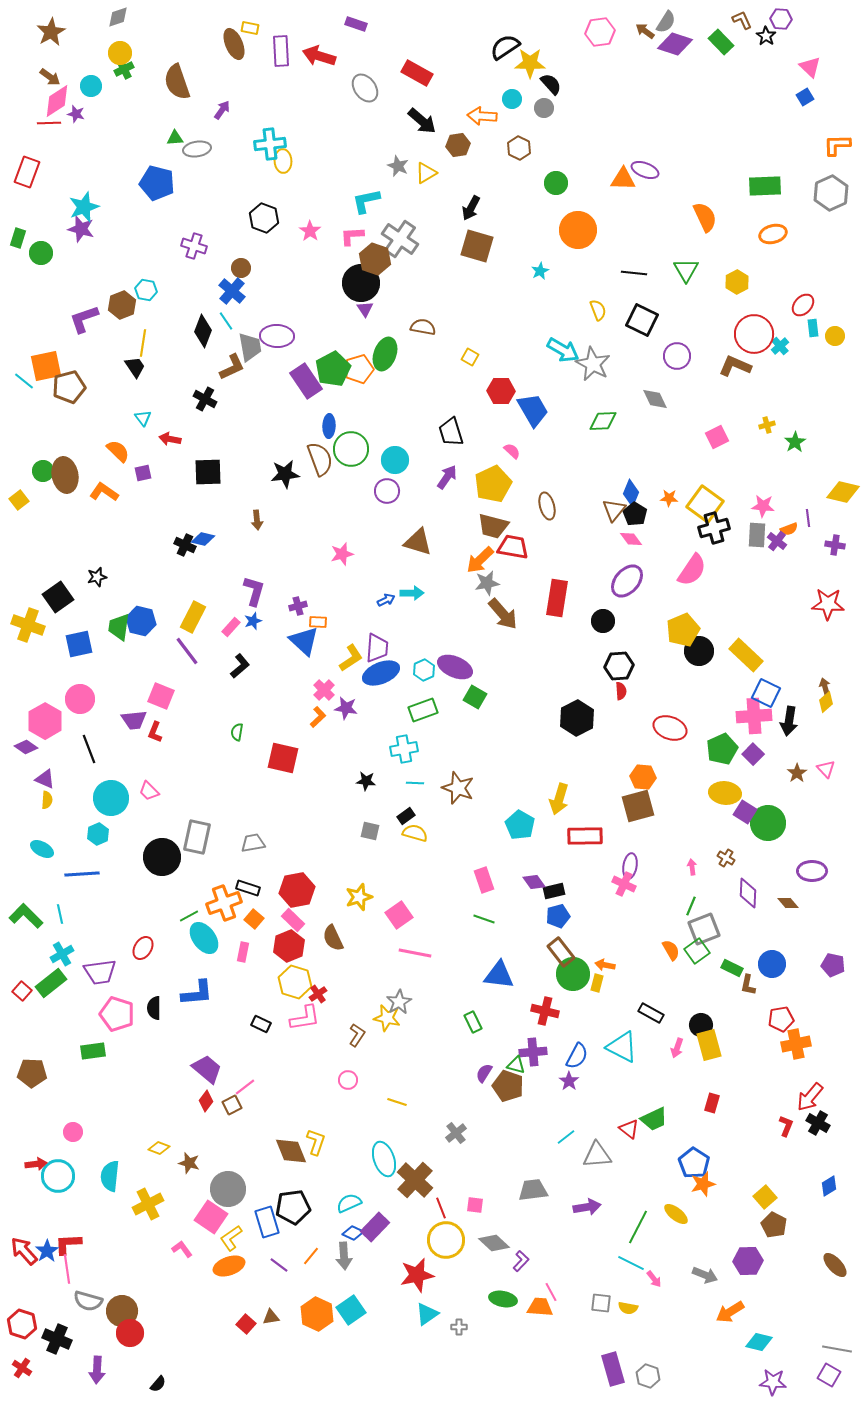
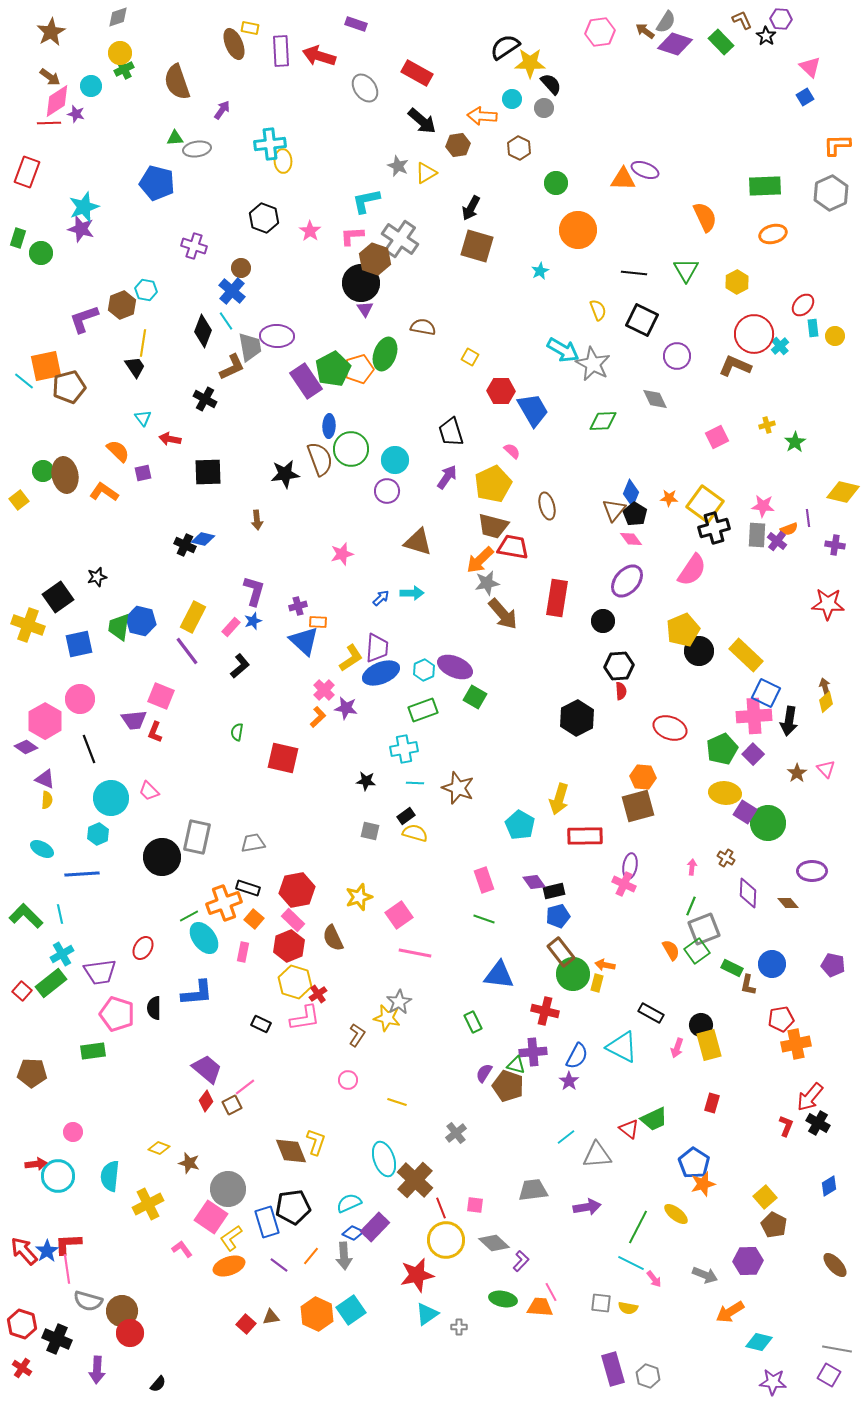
blue arrow at (386, 600): moved 5 px left, 2 px up; rotated 18 degrees counterclockwise
pink arrow at (692, 867): rotated 14 degrees clockwise
